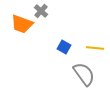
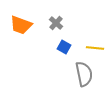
gray cross: moved 15 px right, 12 px down
orange trapezoid: moved 1 px left, 1 px down
gray semicircle: rotated 25 degrees clockwise
